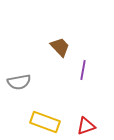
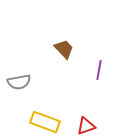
brown trapezoid: moved 4 px right, 2 px down
purple line: moved 16 px right
